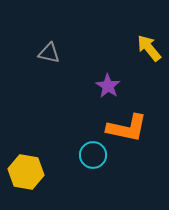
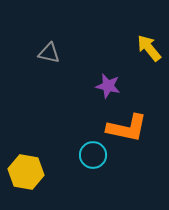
purple star: rotated 20 degrees counterclockwise
